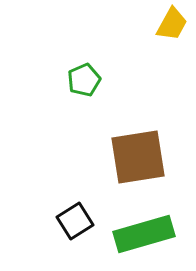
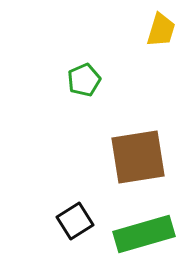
yellow trapezoid: moved 11 px left, 6 px down; rotated 12 degrees counterclockwise
